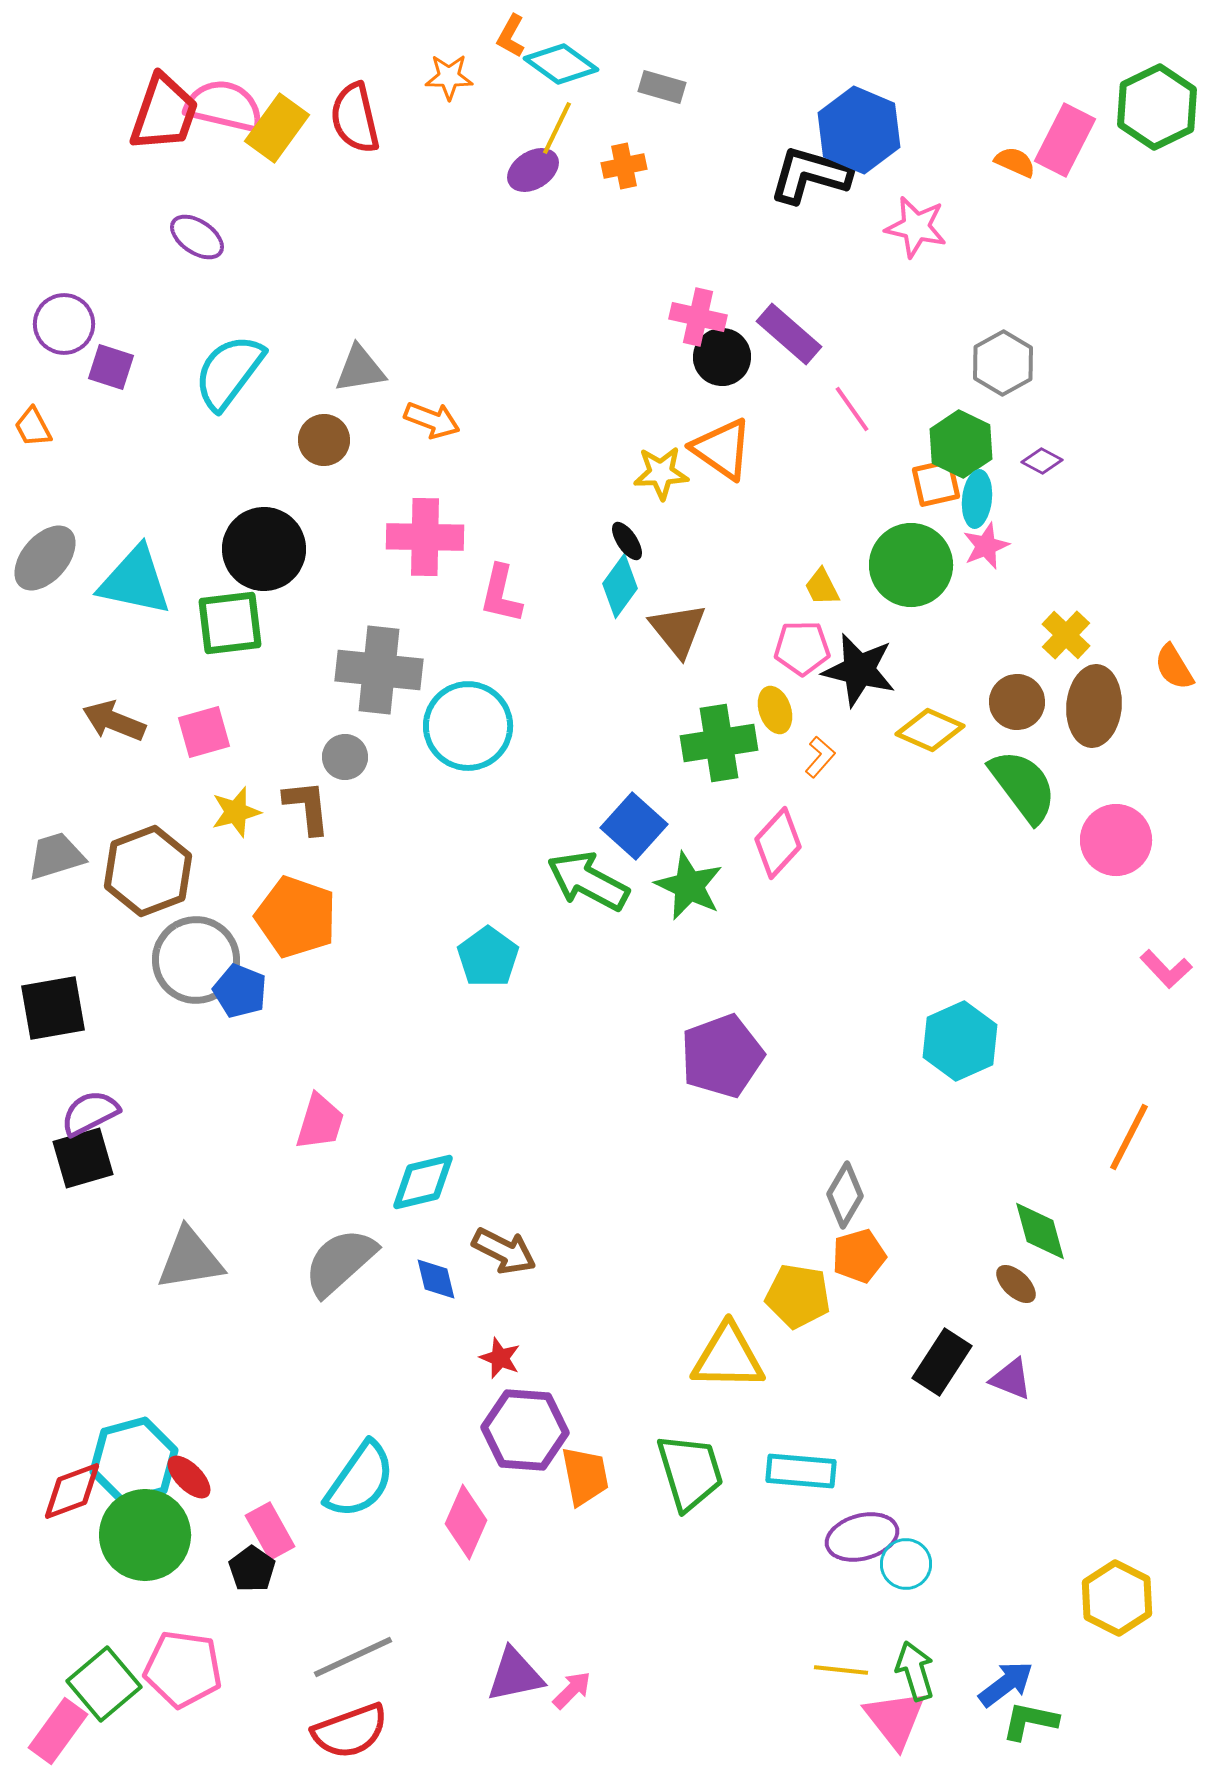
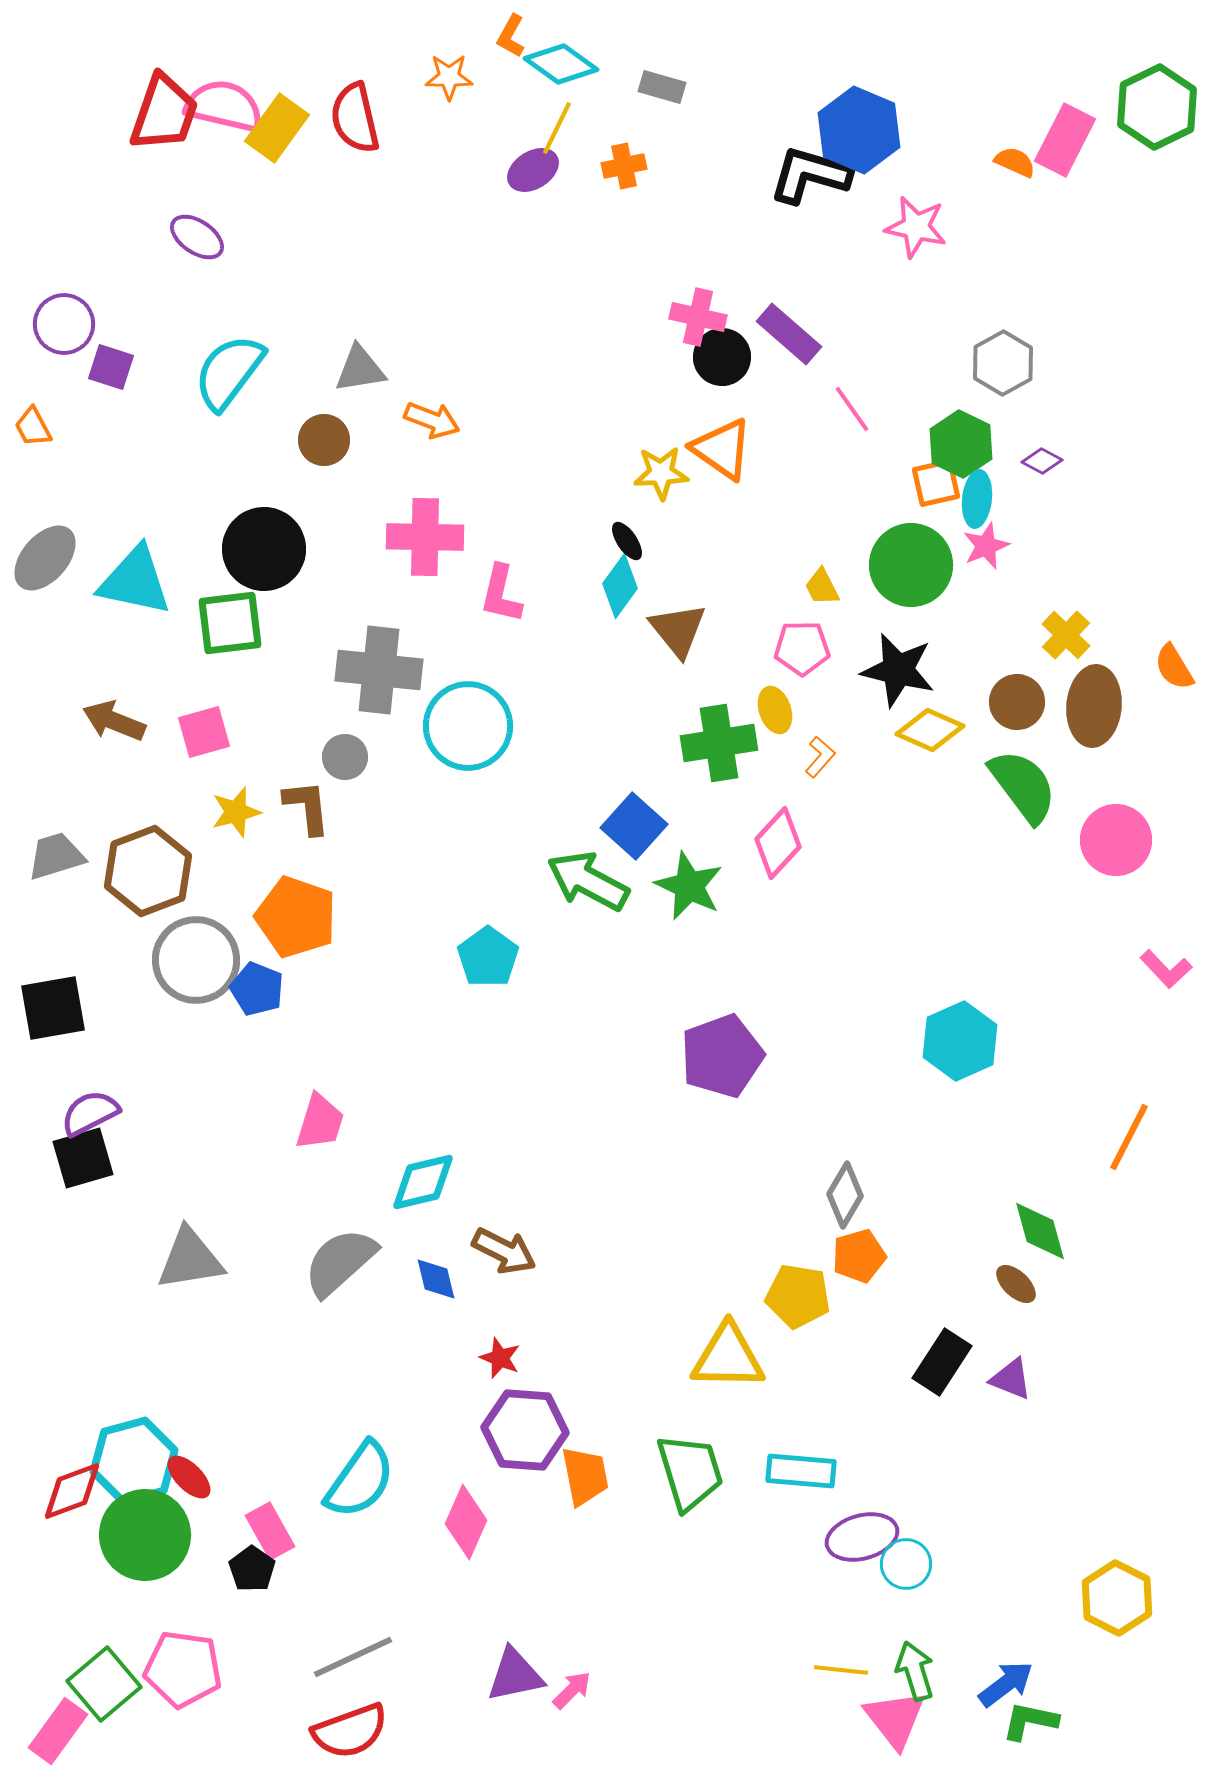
black star at (859, 670): moved 39 px right
blue pentagon at (240, 991): moved 17 px right, 2 px up
